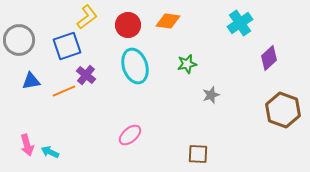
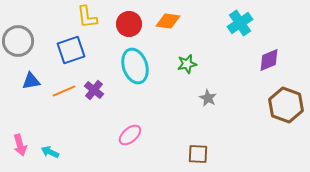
yellow L-shape: rotated 120 degrees clockwise
red circle: moved 1 px right, 1 px up
gray circle: moved 1 px left, 1 px down
blue square: moved 4 px right, 4 px down
purple diamond: moved 2 px down; rotated 20 degrees clockwise
purple cross: moved 8 px right, 15 px down
gray star: moved 3 px left, 3 px down; rotated 24 degrees counterclockwise
brown hexagon: moved 3 px right, 5 px up
pink arrow: moved 7 px left
